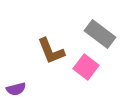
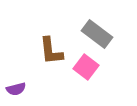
gray rectangle: moved 3 px left
brown L-shape: rotated 16 degrees clockwise
